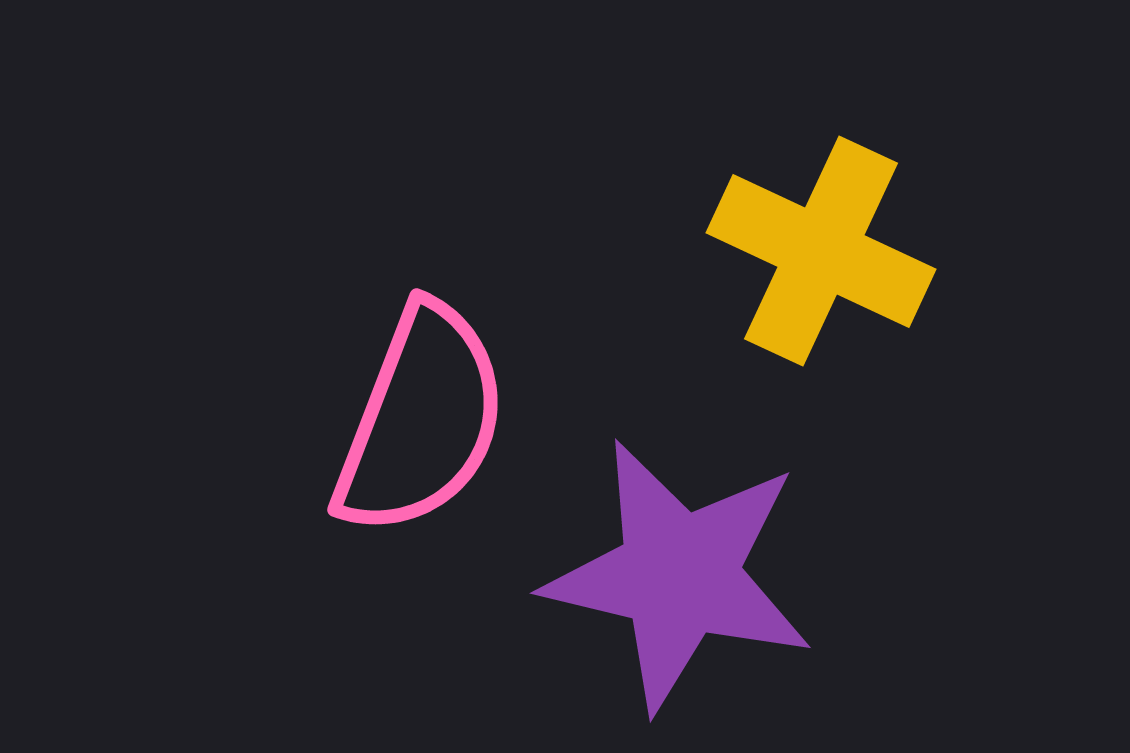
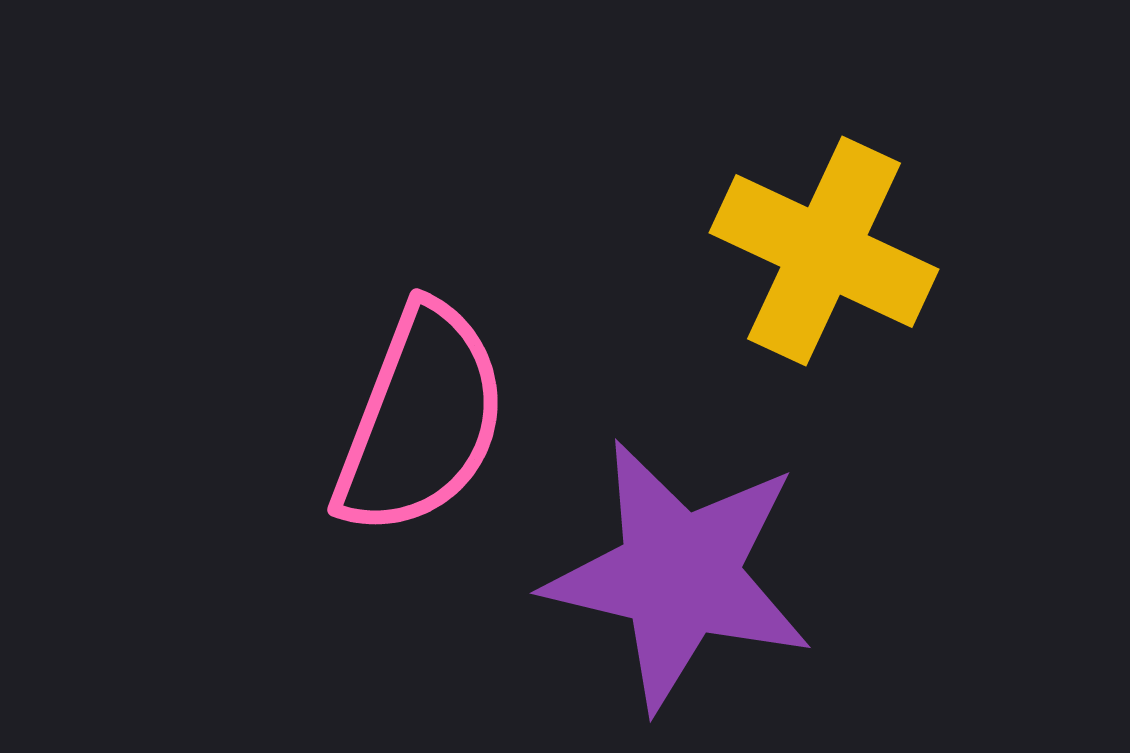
yellow cross: moved 3 px right
